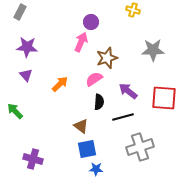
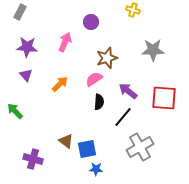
pink arrow: moved 16 px left
black line: rotated 35 degrees counterclockwise
brown triangle: moved 15 px left, 15 px down
gray cross: rotated 12 degrees counterclockwise
